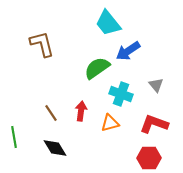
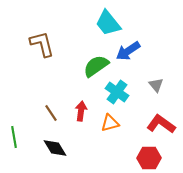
green semicircle: moved 1 px left, 2 px up
cyan cross: moved 4 px left, 2 px up; rotated 15 degrees clockwise
red L-shape: moved 7 px right; rotated 16 degrees clockwise
